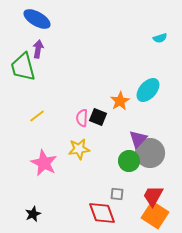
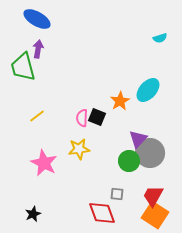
black square: moved 1 px left
